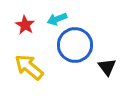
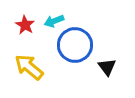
cyan arrow: moved 3 px left, 2 px down
